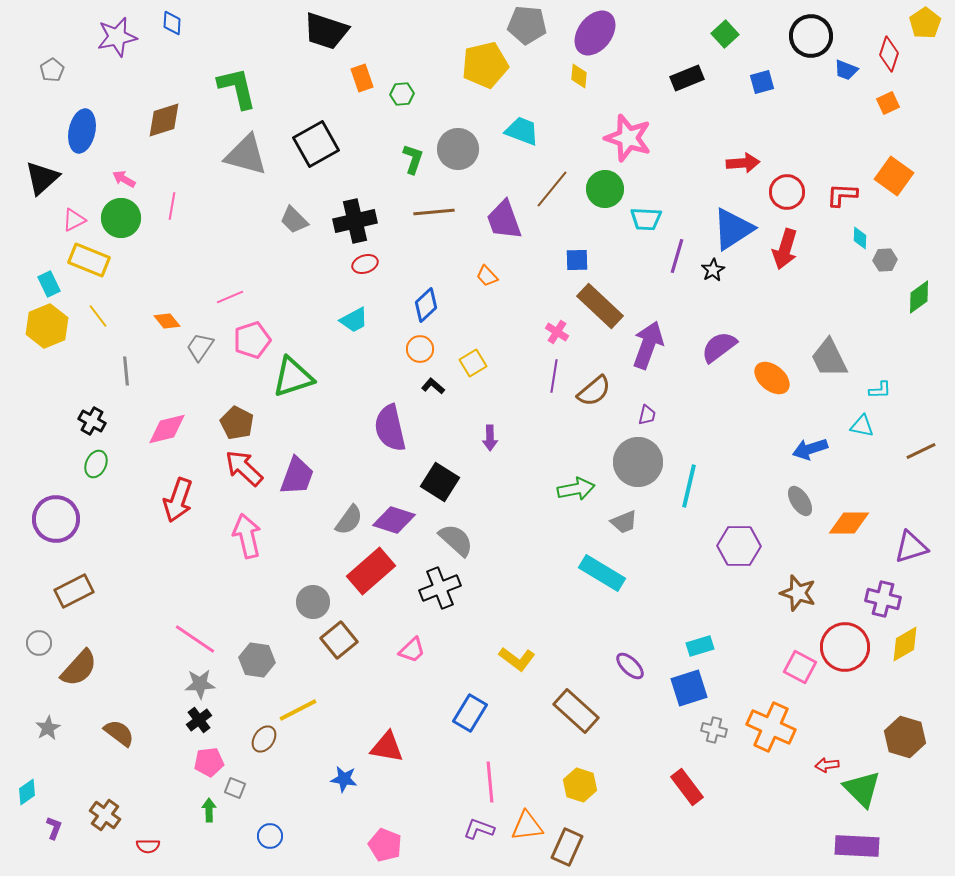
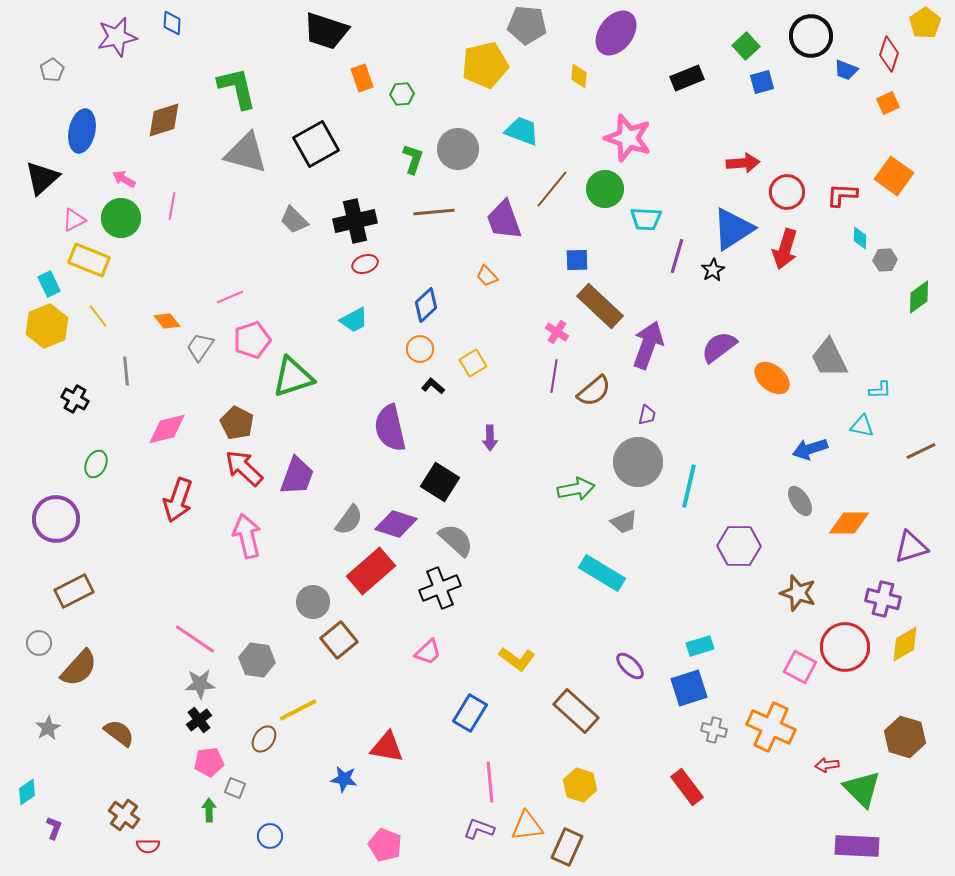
purple ellipse at (595, 33): moved 21 px right
green square at (725, 34): moved 21 px right, 12 px down
gray triangle at (246, 155): moved 2 px up
black cross at (92, 421): moved 17 px left, 22 px up
purple diamond at (394, 520): moved 2 px right, 4 px down
pink trapezoid at (412, 650): moved 16 px right, 2 px down
brown cross at (105, 815): moved 19 px right
